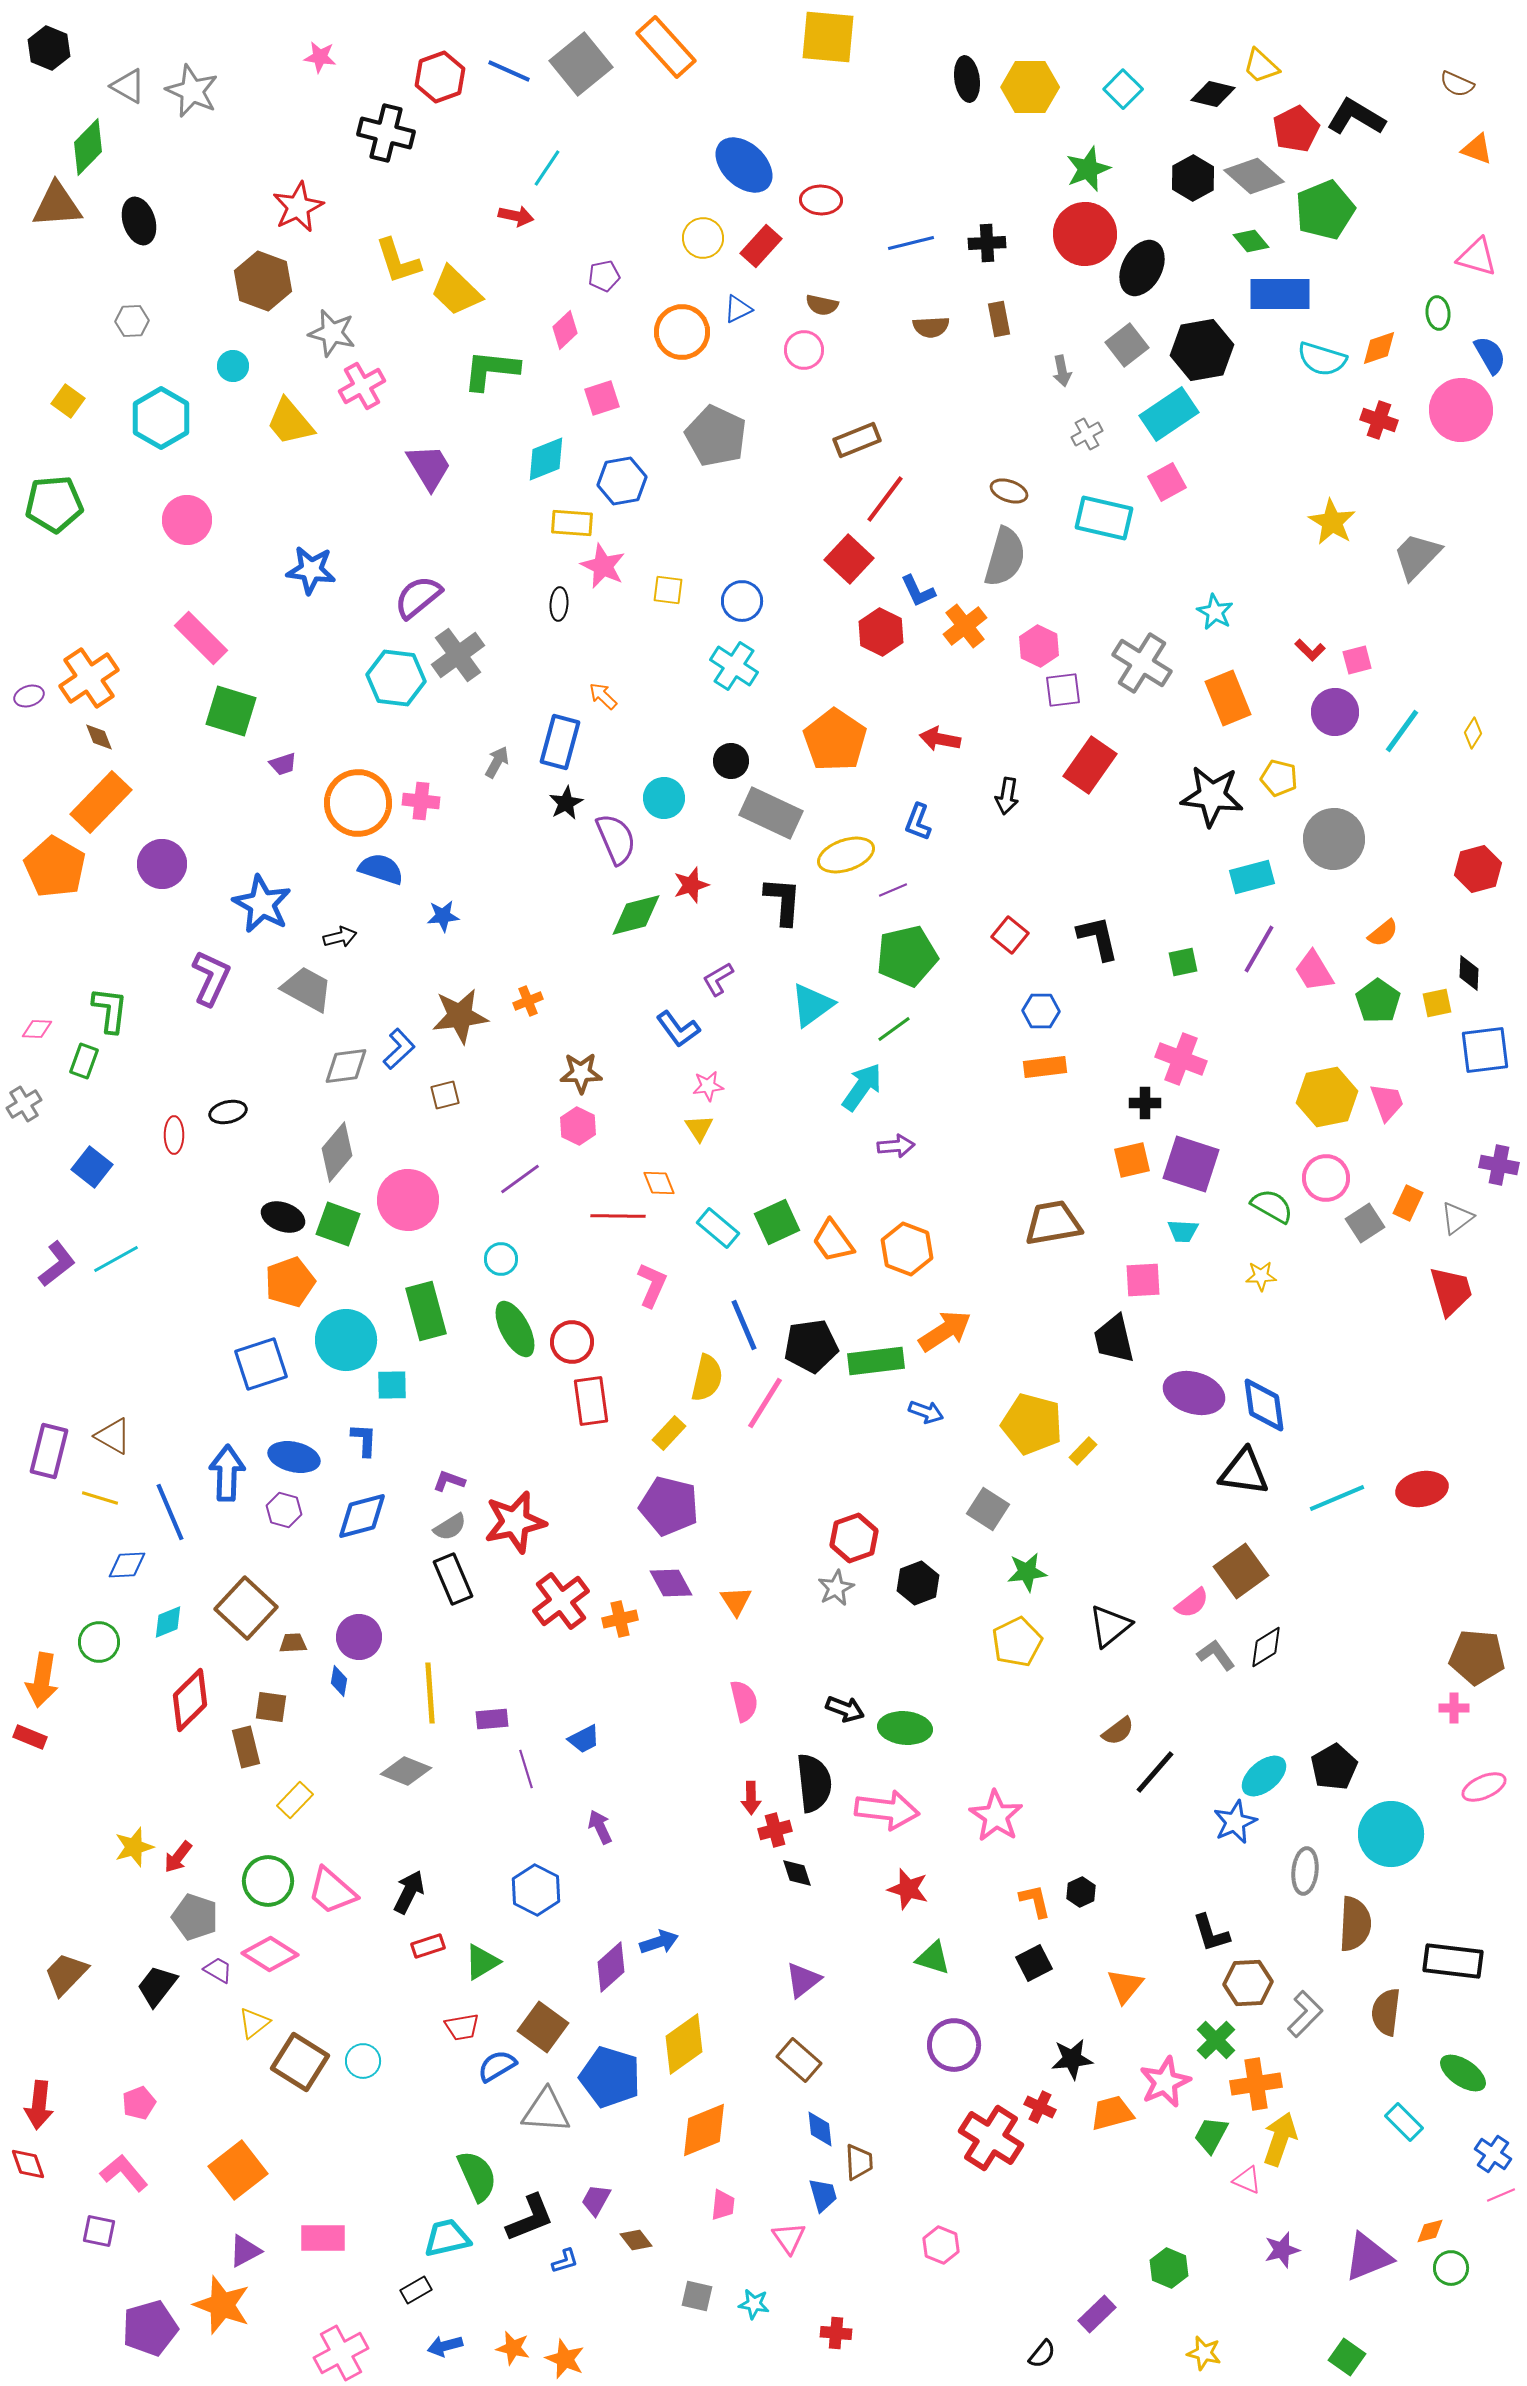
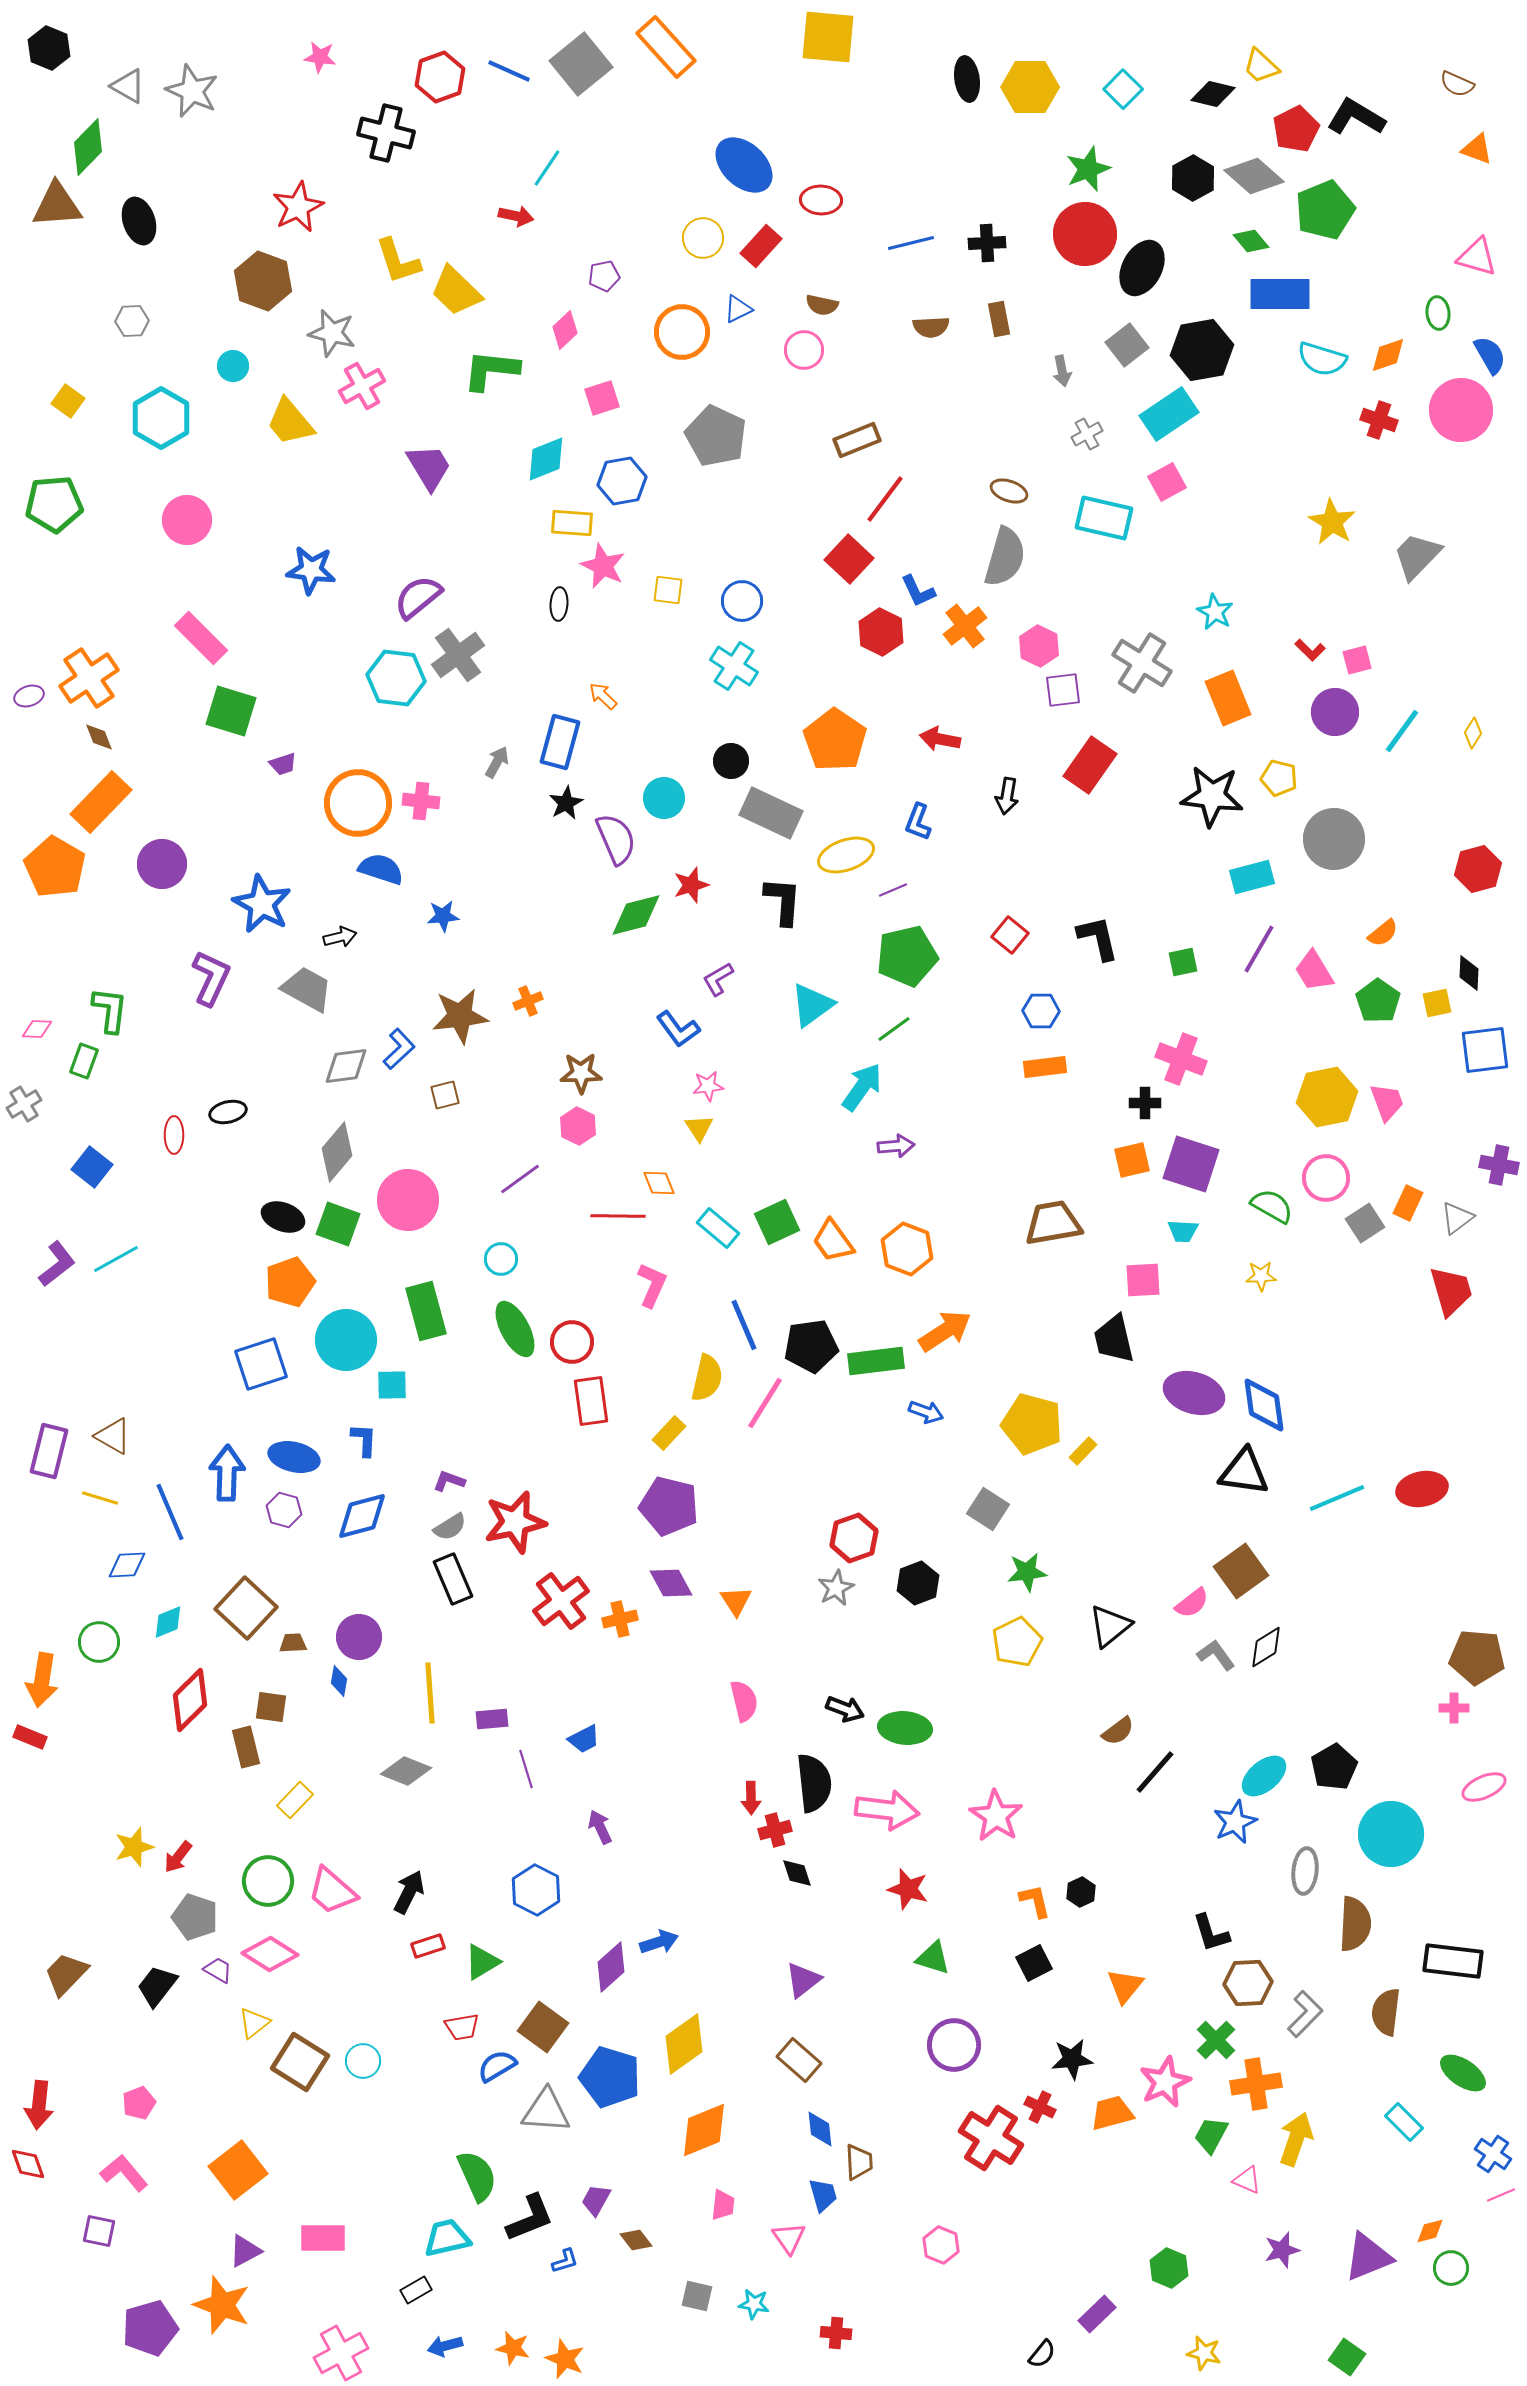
orange diamond at (1379, 348): moved 9 px right, 7 px down
yellow arrow at (1280, 2139): moved 16 px right
